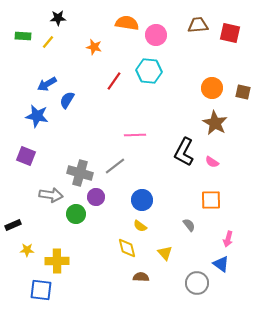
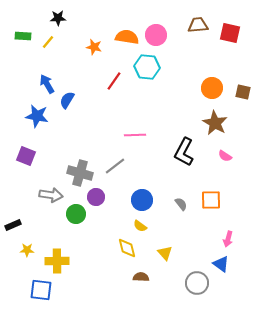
orange semicircle: moved 14 px down
cyan hexagon: moved 2 px left, 4 px up
blue arrow: rotated 90 degrees clockwise
pink semicircle: moved 13 px right, 6 px up
gray semicircle: moved 8 px left, 21 px up
